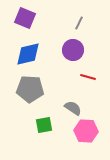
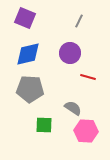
gray line: moved 2 px up
purple circle: moved 3 px left, 3 px down
green square: rotated 12 degrees clockwise
